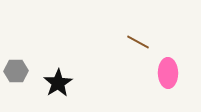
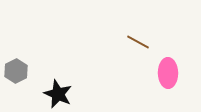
gray hexagon: rotated 25 degrees counterclockwise
black star: moved 11 px down; rotated 16 degrees counterclockwise
